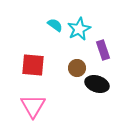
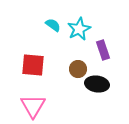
cyan semicircle: moved 2 px left
brown circle: moved 1 px right, 1 px down
black ellipse: rotated 10 degrees counterclockwise
